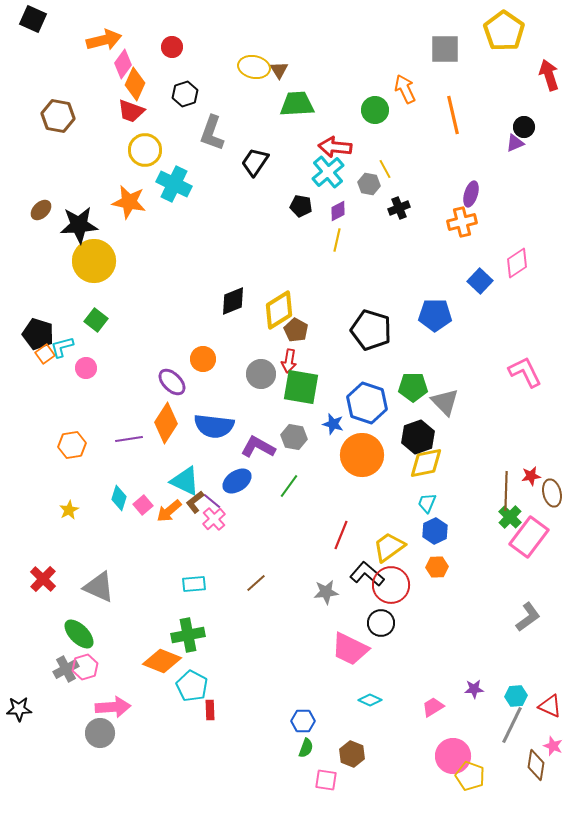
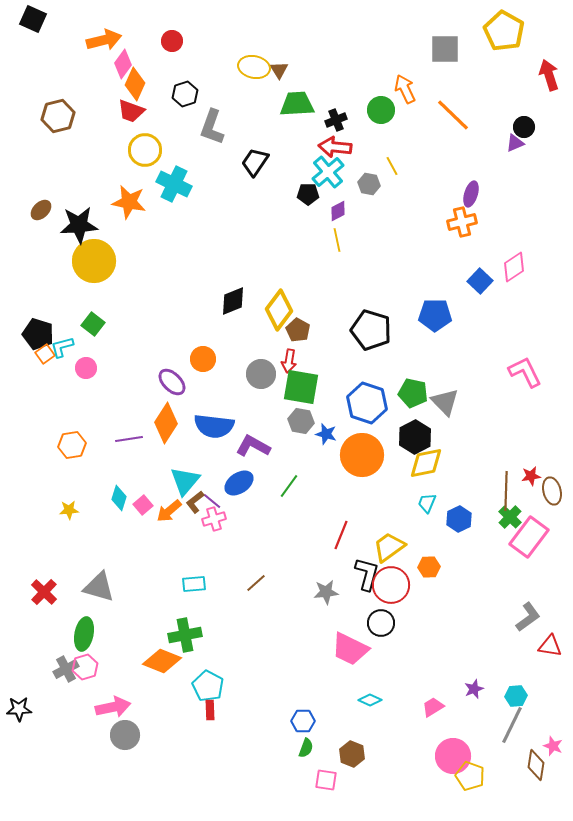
yellow pentagon at (504, 31): rotated 6 degrees counterclockwise
red circle at (172, 47): moved 6 px up
green circle at (375, 110): moved 6 px right
orange line at (453, 115): rotated 33 degrees counterclockwise
brown hexagon at (58, 116): rotated 24 degrees counterclockwise
gray L-shape at (212, 133): moved 6 px up
yellow line at (385, 169): moved 7 px right, 3 px up
black pentagon at (301, 206): moved 7 px right, 12 px up; rotated 10 degrees counterclockwise
black cross at (399, 208): moved 63 px left, 88 px up
yellow line at (337, 240): rotated 25 degrees counterclockwise
pink diamond at (517, 263): moved 3 px left, 4 px down
yellow diamond at (279, 310): rotated 21 degrees counterclockwise
green square at (96, 320): moved 3 px left, 4 px down
brown pentagon at (296, 330): moved 2 px right
green pentagon at (413, 387): moved 6 px down; rotated 12 degrees clockwise
blue star at (333, 424): moved 7 px left, 10 px down
gray hexagon at (294, 437): moved 7 px right, 16 px up
black hexagon at (418, 437): moved 3 px left; rotated 8 degrees counterclockwise
purple L-shape at (258, 447): moved 5 px left, 1 px up
cyan triangle at (185, 481): rotated 44 degrees clockwise
blue ellipse at (237, 481): moved 2 px right, 2 px down
brown ellipse at (552, 493): moved 2 px up
yellow star at (69, 510): rotated 24 degrees clockwise
pink cross at (214, 519): rotated 25 degrees clockwise
blue hexagon at (435, 531): moved 24 px right, 12 px up
orange hexagon at (437, 567): moved 8 px left
black L-shape at (367, 574): rotated 64 degrees clockwise
red cross at (43, 579): moved 1 px right, 13 px down
gray triangle at (99, 587): rotated 8 degrees counterclockwise
green ellipse at (79, 634): moved 5 px right; rotated 56 degrees clockwise
green cross at (188, 635): moved 3 px left
cyan pentagon at (192, 686): moved 16 px right
purple star at (474, 689): rotated 18 degrees counterclockwise
red triangle at (550, 706): moved 60 px up; rotated 15 degrees counterclockwise
pink arrow at (113, 707): rotated 8 degrees counterclockwise
gray circle at (100, 733): moved 25 px right, 2 px down
